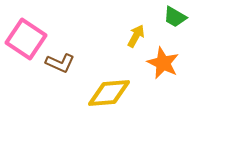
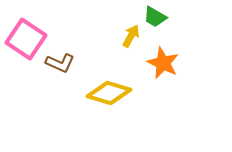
green trapezoid: moved 20 px left
yellow arrow: moved 5 px left
yellow diamond: rotated 21 degrees clockwise
